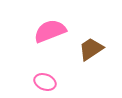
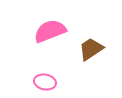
pink ellipse: rotated 10 degrees counterclockwise
